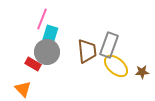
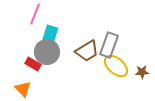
pink line: moved 7 px left, 5 px up
brown trapezoid: rotated 65 degrees clockwise
